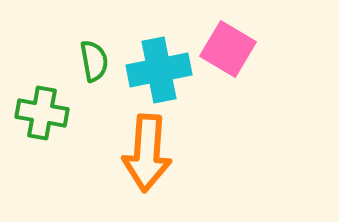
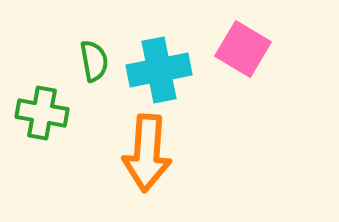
pink square: moved 15 px right
